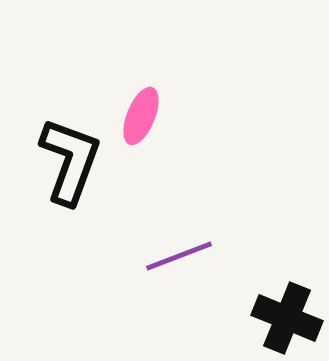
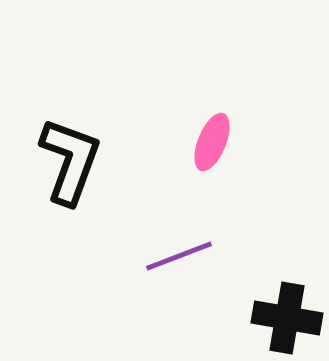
pink ellipse: moved 71 px right, 26 px down
black cross: rotated 12 degrees counterclockwise
